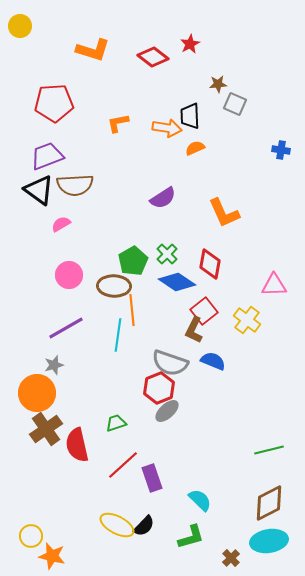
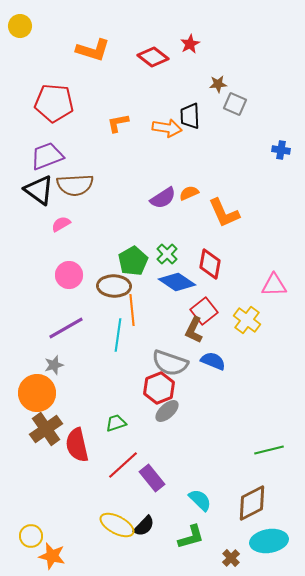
red pentagon at (54, 103): rotated 9 degrees clockwise
orange semicircle at (195, 148): moved 6 px left, 45 px down
purple rectangle at (152, 478): rotated 20 degrees counterclockwise
brown diamond at (269, 503): moved 17 px left
